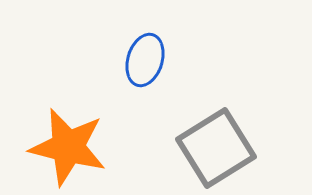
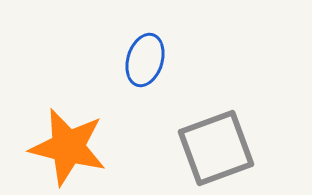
gray square: rotated 12 degrees clockwise
